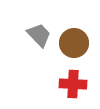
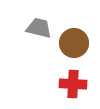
gray trapezoid: moved 7 px up; rotated 32 degrees counterclockwise
